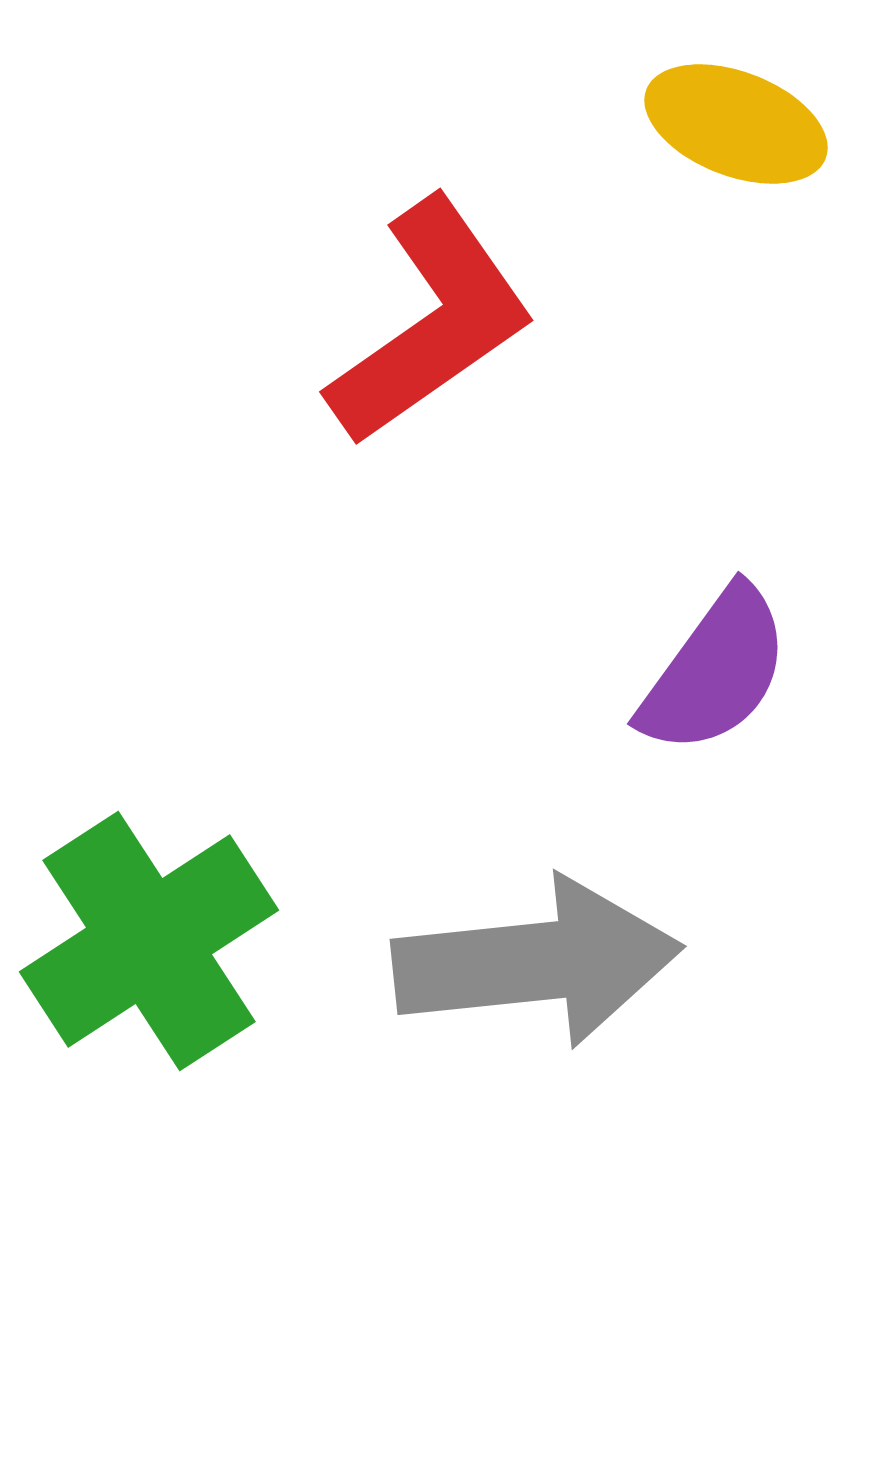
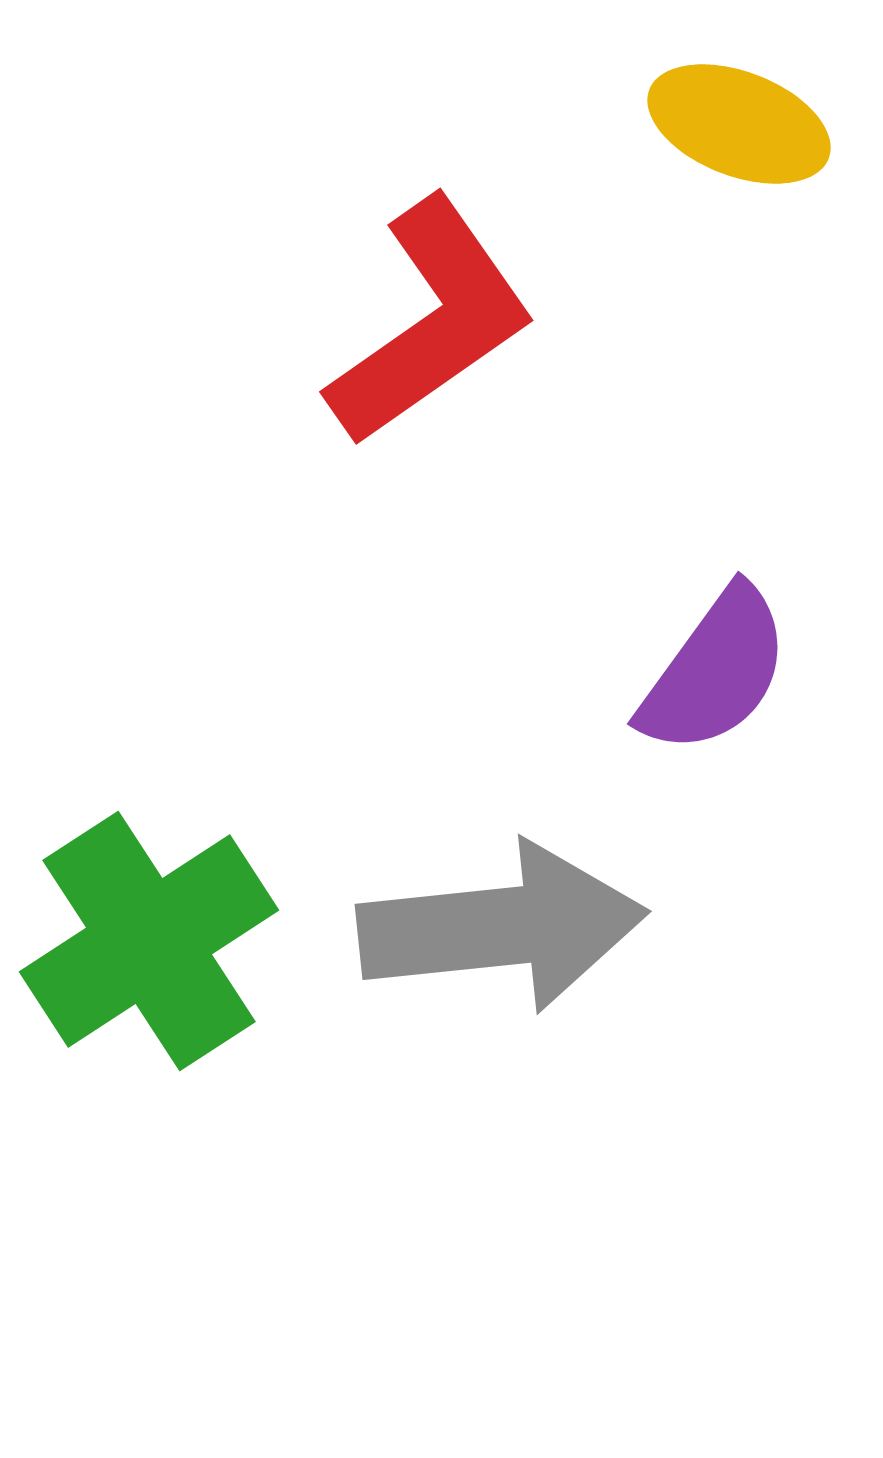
yellow ellipse: moved 3 px right
gray arrow: moved 35 px left, 35 px up
